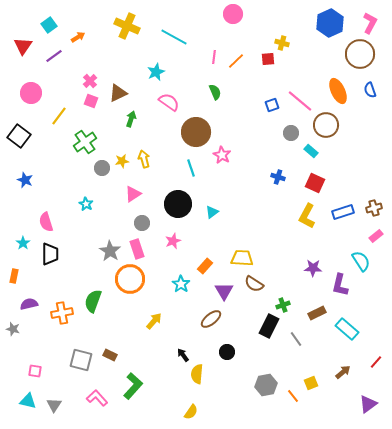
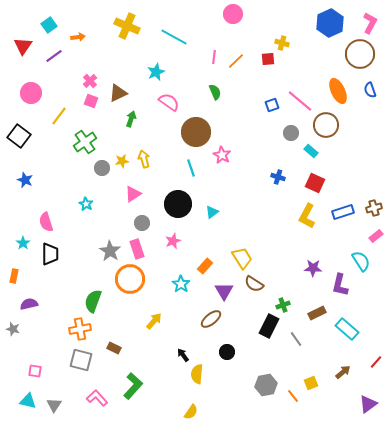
orange arrow at (78, 37): rotated 24 degrees clockwise
yellow trapezoid at (242, 258): rotated 55 degrees clockwise
orange cross at (62, 313): moved 18 px right, 16 px down
brown rectangle at (110, 355): moved 4 px right, 7 px up
